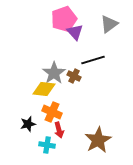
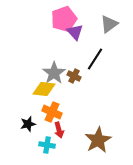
black line: moved 2 px right, 1 px up; rotated 40 degrees counterclockwise
